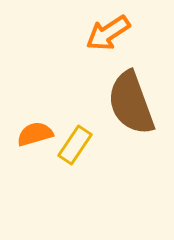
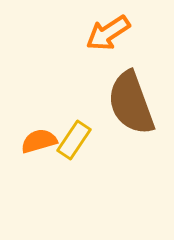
orange semicircle: moved 4 px right, 7 px down
yellow rectangle: moved 1 px left, 5 px up
